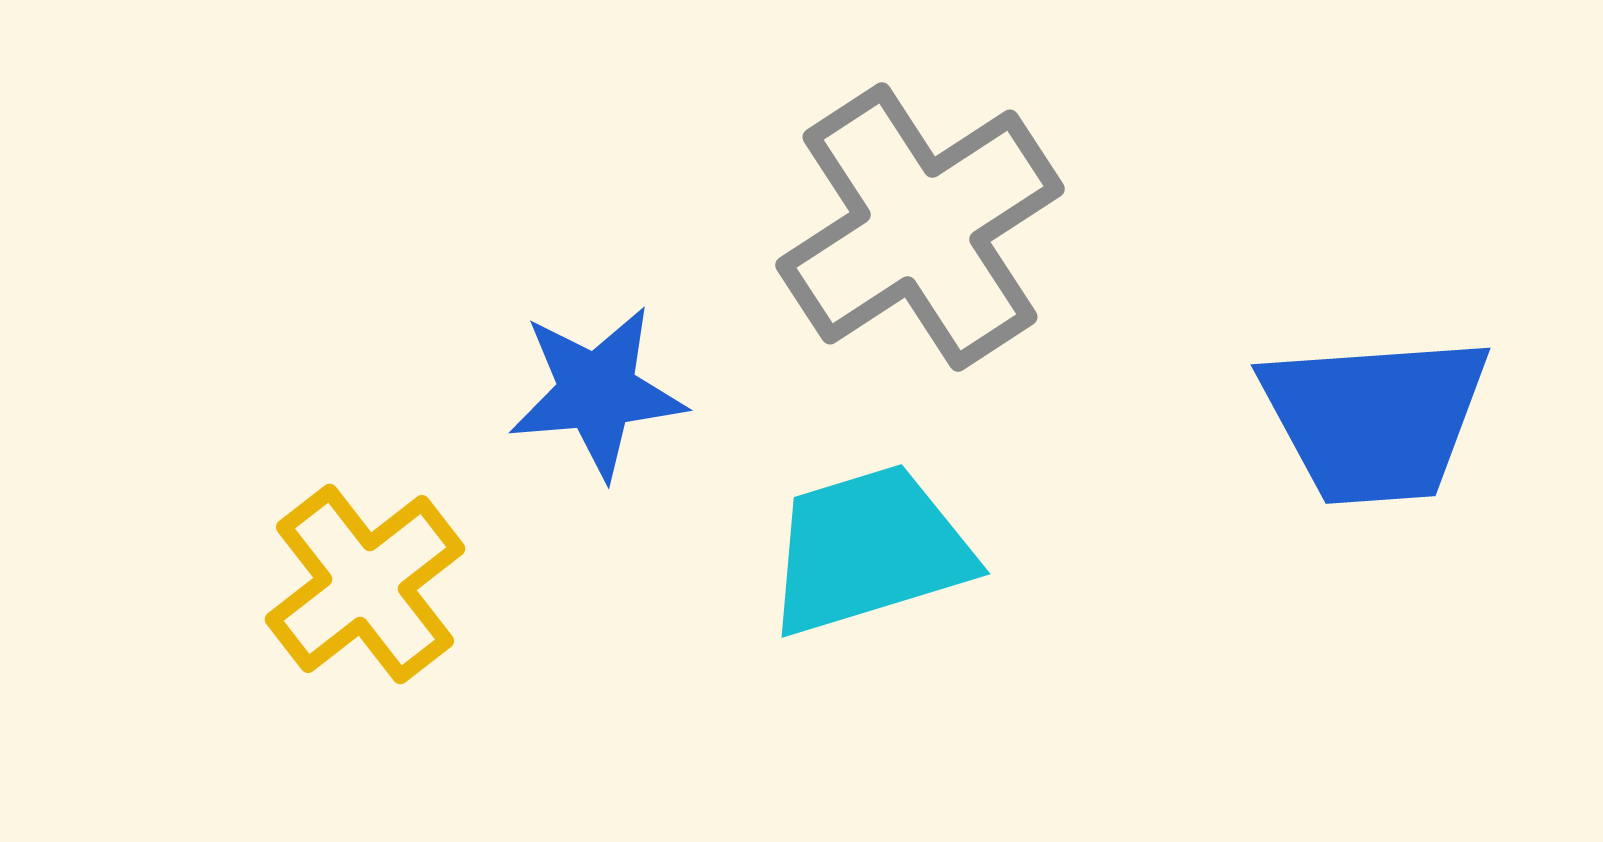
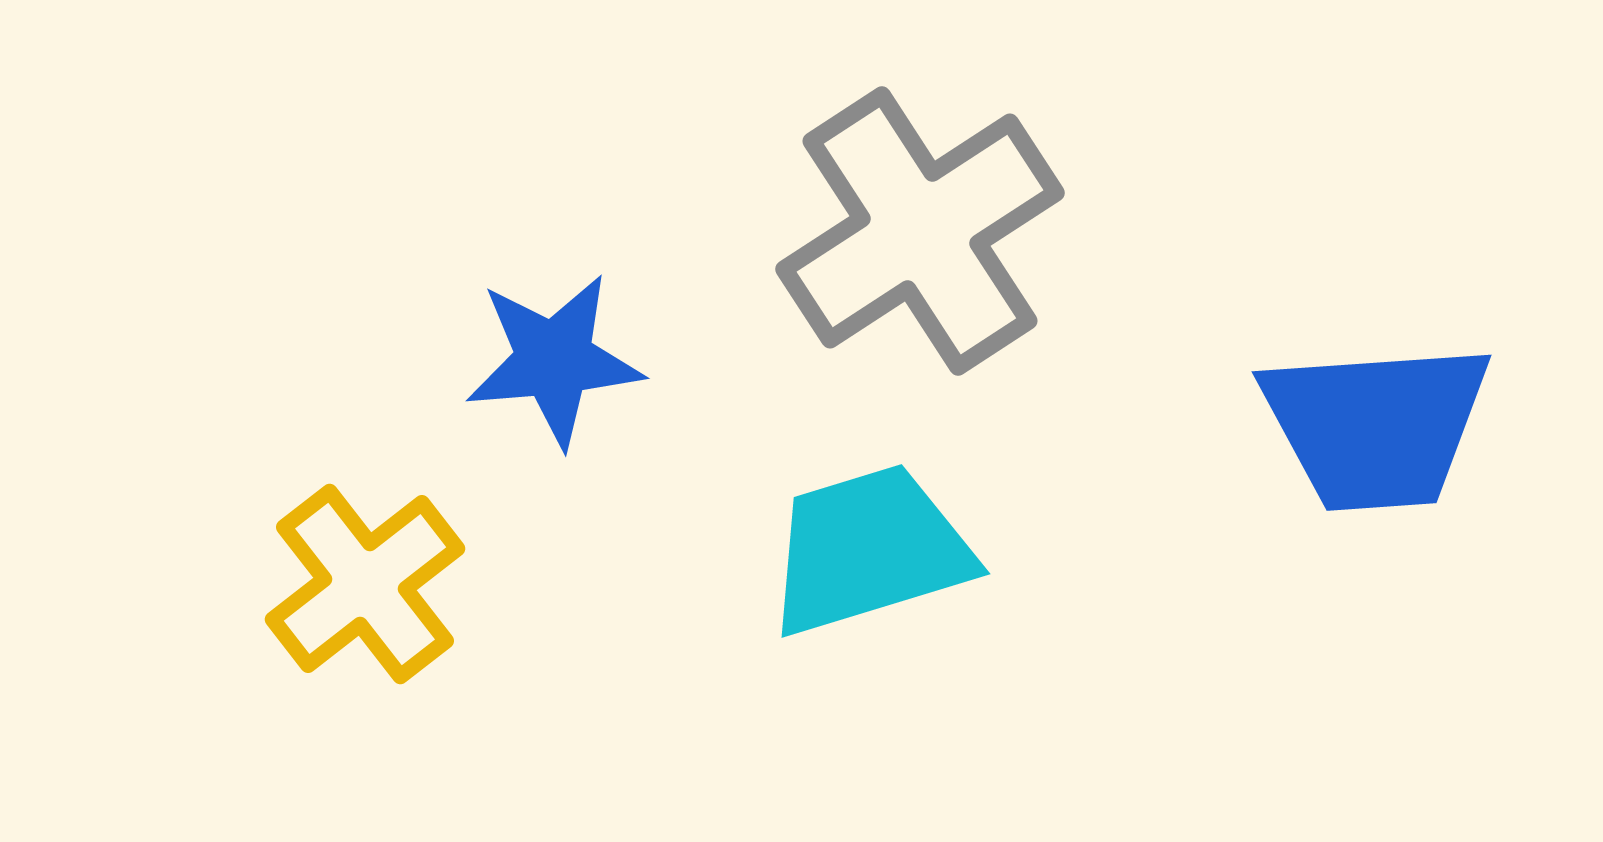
gray cross: moved 4 px down
blue star: moved 43 px left, 32 px up
blue trapezoid: moved 1 px right, 7 px down
